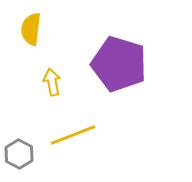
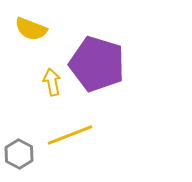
yellow semicircle: rotated 76 degrees counterclockwise
purple pentagon: moved 22 px left
yellow line: moved 3 px left
